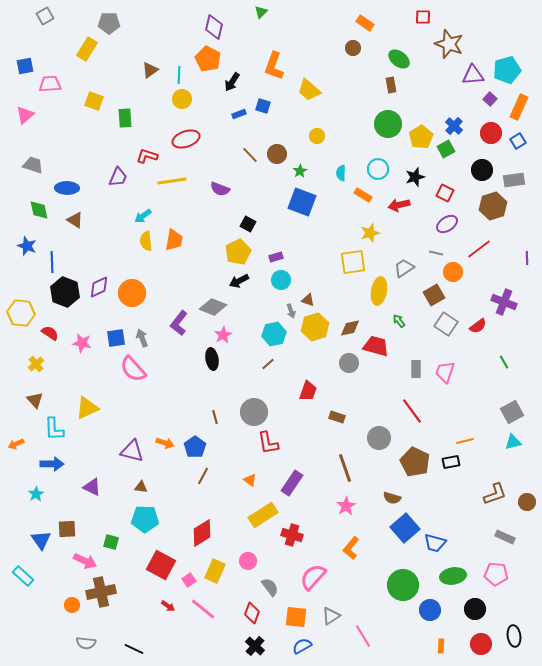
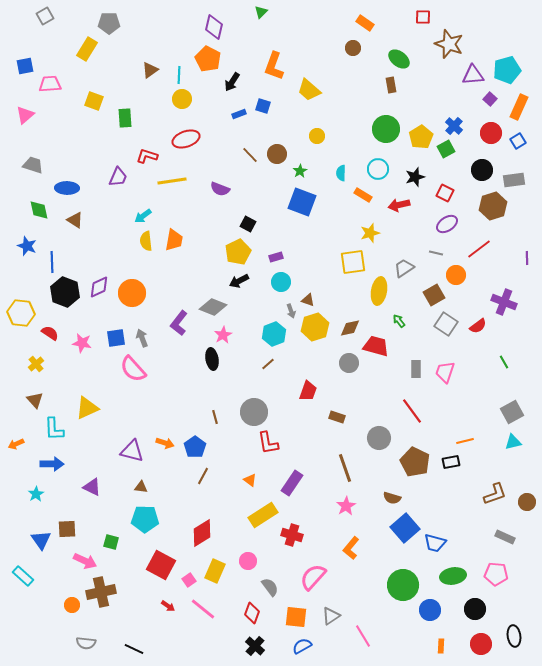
green circle at (388, 124): moved 2 px left, 5 px down
orange circle at (453, 272): moved 3 px right, 3 px down
cyan circle at (281, 280): moved 2 px down
cyan hexagon at (274, 334): rotated 10 degrees counterclockwise
